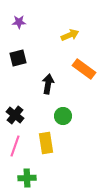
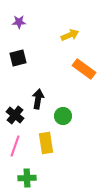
black arrow: moved 10 px left, 15 px down
